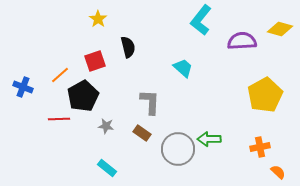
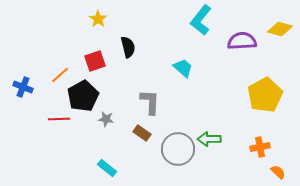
gray star: moved 7 px up
